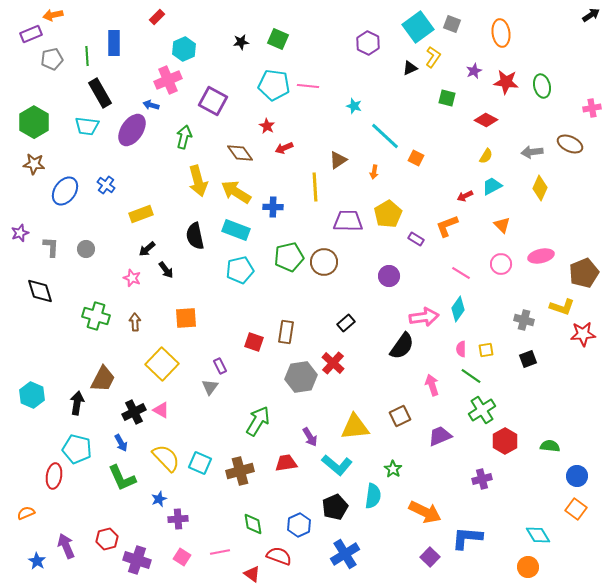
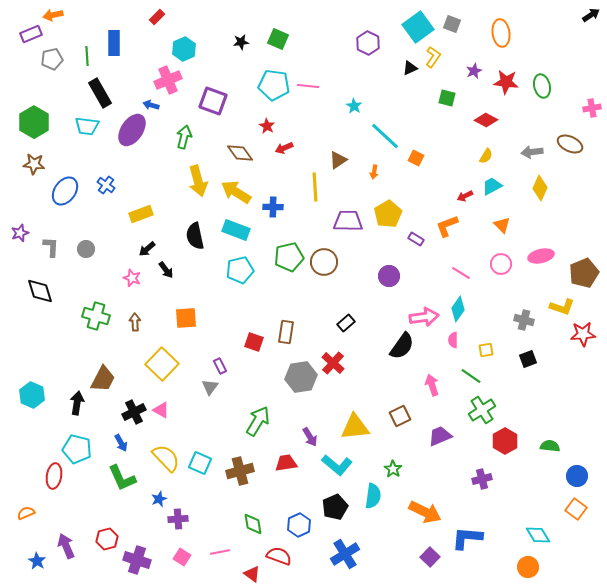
purple square at (213, 101): rotated 8 degrees counterclockwise
cyan star at (354, 106): rotated 14 degrees clockwise
pink semicircle at (461, 349): moved 8 px left, 9 px up
